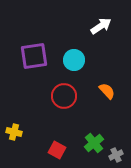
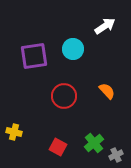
white arrow: moved 4 px right
cyan circle: moved 1 px left, 11 px up
red square: moved 1 px right, 3 px up
